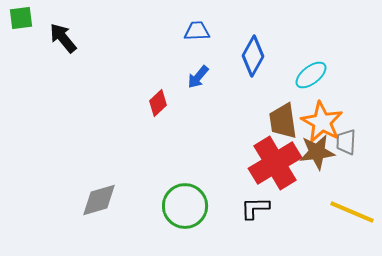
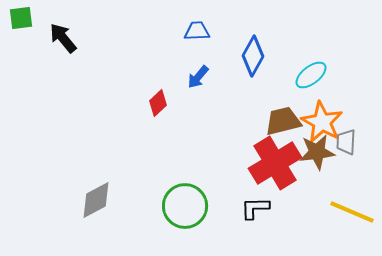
brown trapezoid: rotated 84 degrees clockwise
gray diamond: moved 3 px left; rotated 12 degrees counterclockwise
